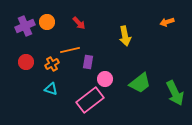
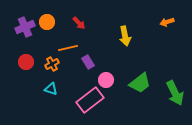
purple cross: moved 1 px down
orange line: moved 2 px left, 2 px up
purple rectangle: rotated 40 degrees counterclockwise
pink circle: moved 1 px right, 1 px down
